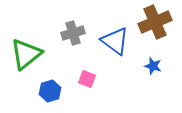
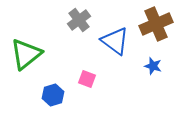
brown cross: moved 1 px right, 2 px down
gray cross: moved 6 px right, 13 px up; rotated 20 degrees counterclockwise
blue hexagon: moved 3 px right, 4 px down
